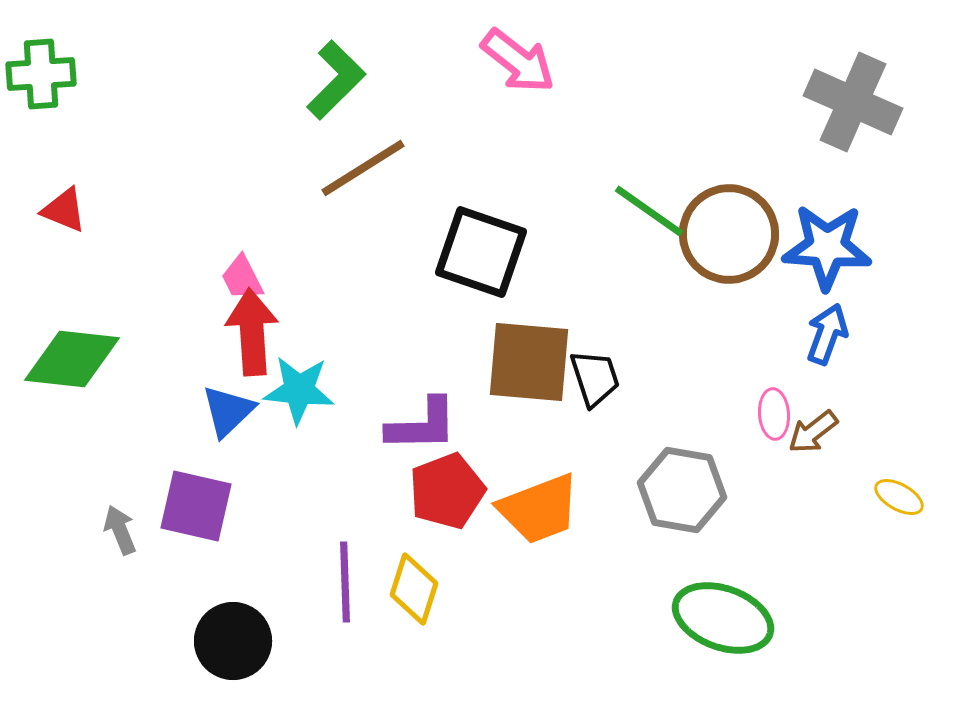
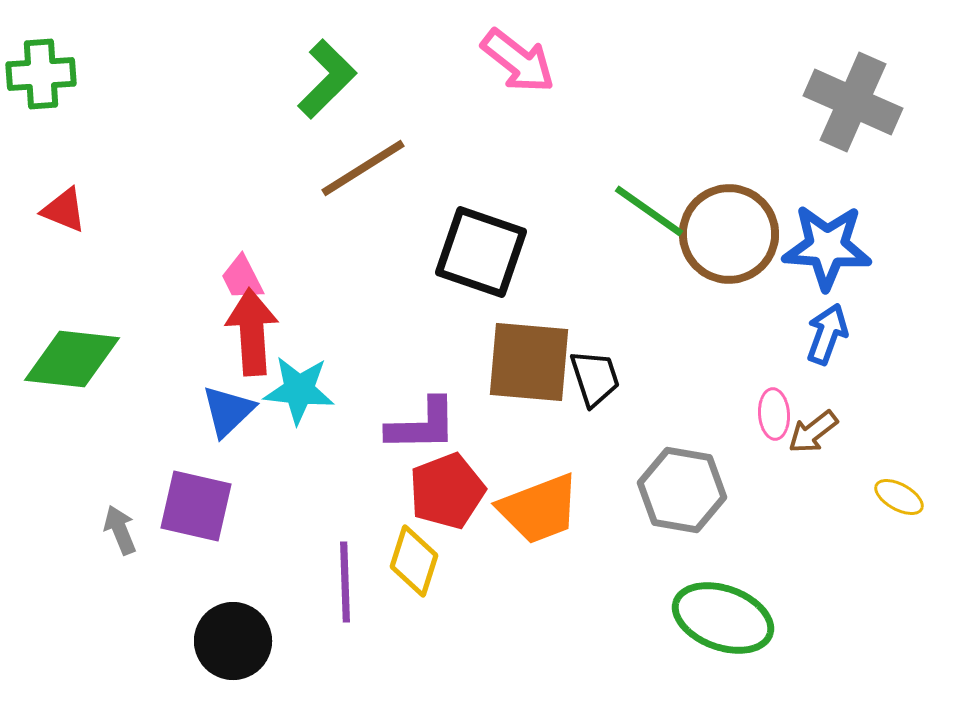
green L-shape: moved 9 px left, 1 px up
yellow diamond: moved 28 px up
